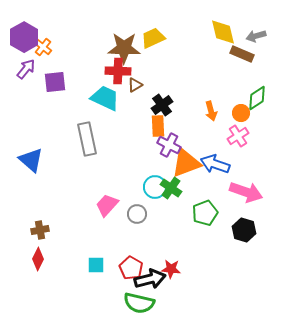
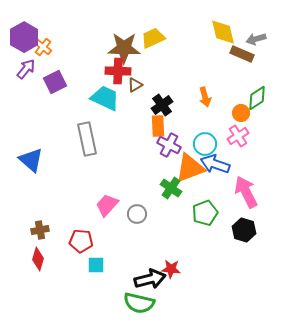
gray arrow: moved 3 px down
purple square: rotated 20 degrees counterclockwise
orange arrow: moved 6 px left, 14 px up
orange triangle: moved 4 px right, 5 px down
cyan circle: moved 50 px right, 43 px up
pink arrow: rotated 136 degrees counterclockwise
red diamond: rotated 10 degrees counterclockwise
red pentagon: moved 50 px left, 27 px up; rotated 25 degrees counterclockwise
